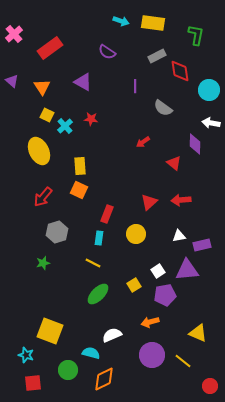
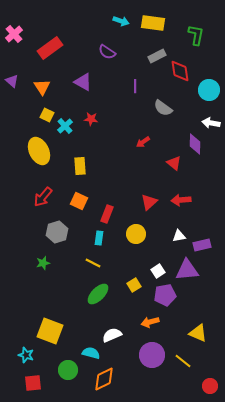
orange square at (79, 190): moved 11 px down
